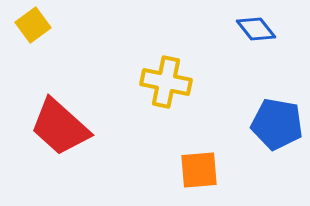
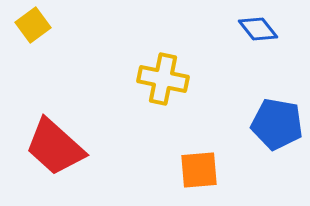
blue diamond: moved 2 px right
yellow cross: moved 3 px left, 3 px up
red trapezoid: moved 5 px left, 20 px down
